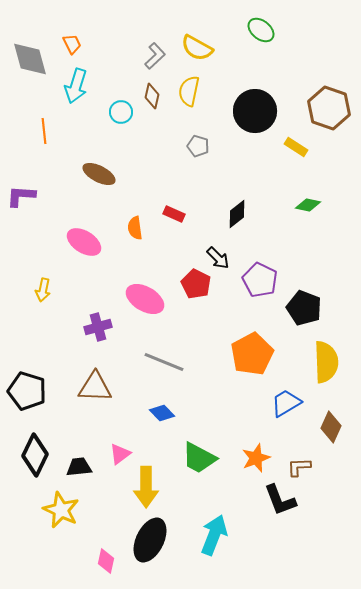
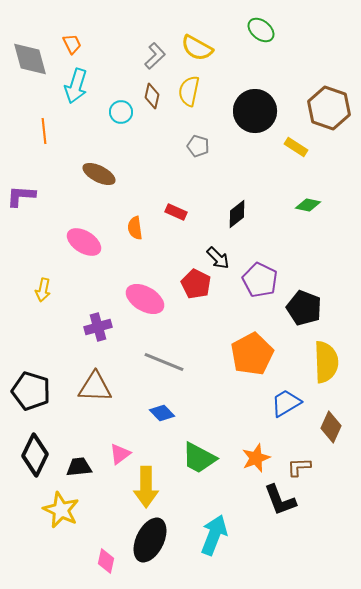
red rectangle at (174, 214): moved 2 px right, 2 px up
black pentagon at (27, 391): moved 4 px right
